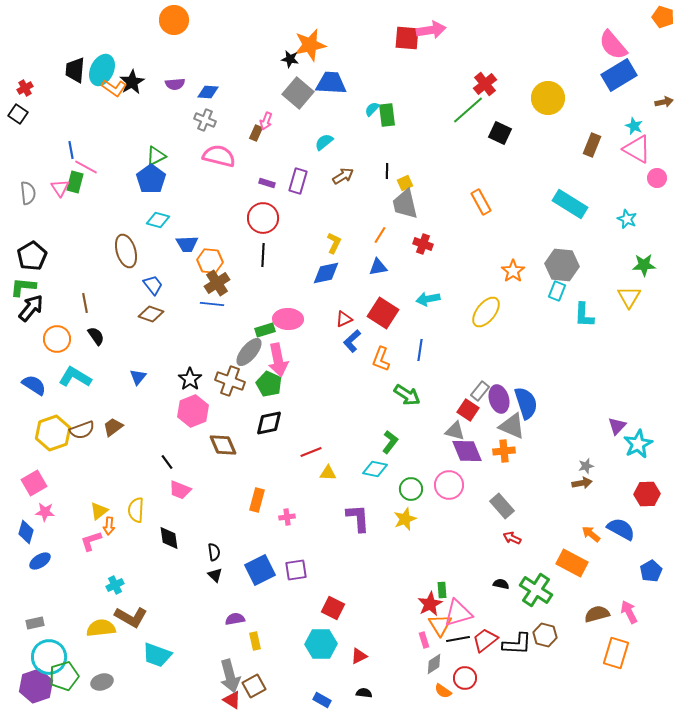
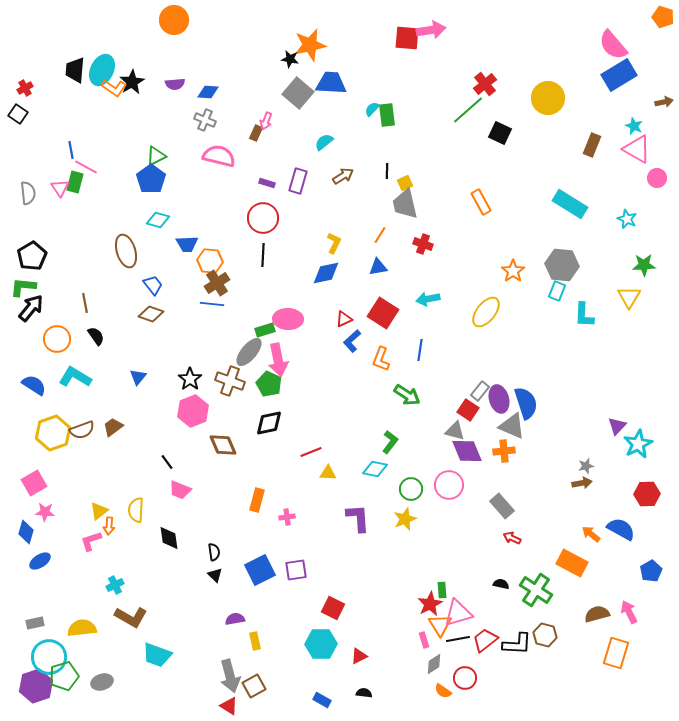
yellow semicircle at (101, 628): moved 19 px left
red triangle at (232, 700): moved 3 px left, 6 px down
